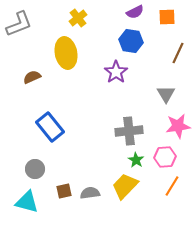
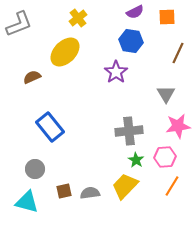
yellow ellipse: moved 1 px left, 1 px up; rotated 56 degrees clockwise
